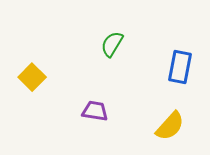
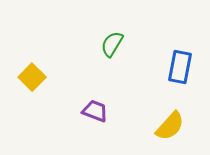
purple trapezoid: rotated 12 degrees clockwise
